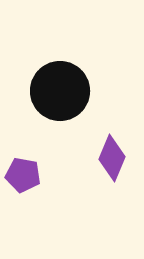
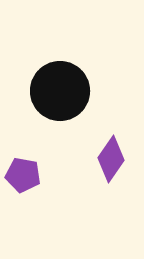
purple diamond: moved 1 px left, 1 px down; rotated 12 degrees clockwise
